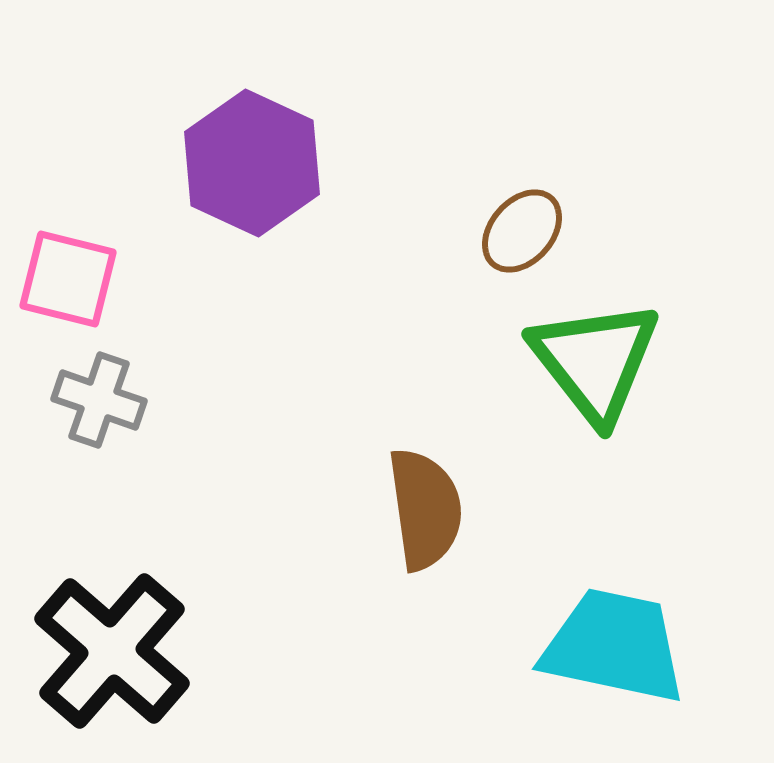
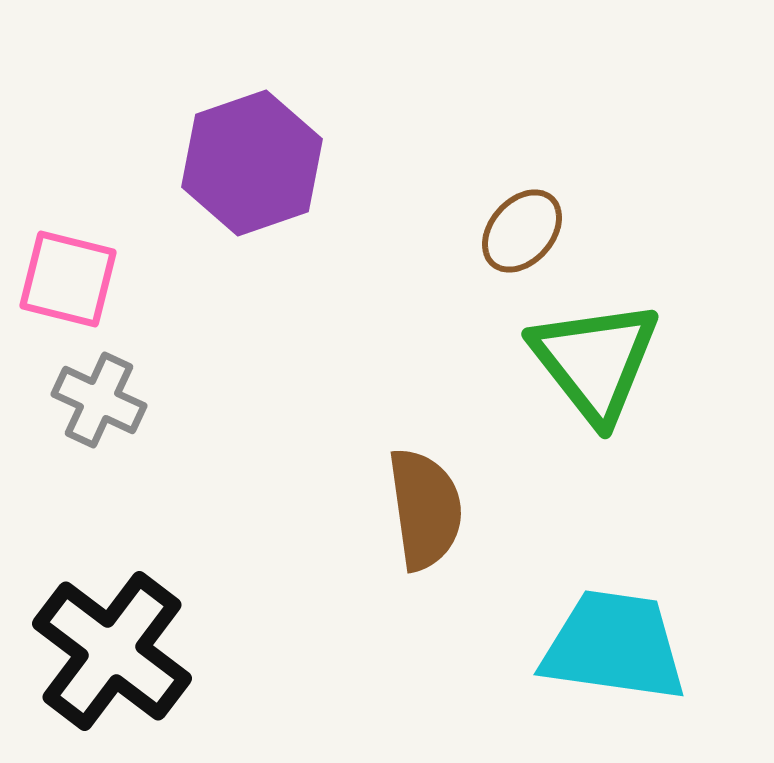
purple hexagon: rotated 16 degrees clockwise
gray cross: rotated 6 degrees clockwise
cyan trapezoid: rotated 4 degrees counterclockwise
black cross: rotated 4 degrees counterclockwise
